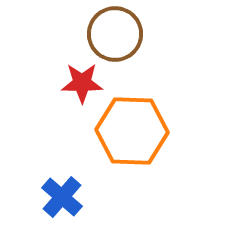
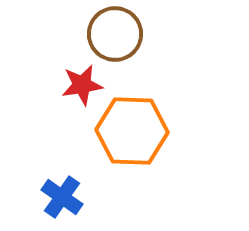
red star: moved 2 px down; rotated 9 degrees counterclockwise
blue cross: rotated 6 degrees counterclockwise
